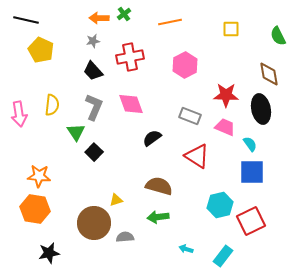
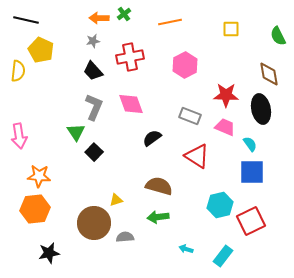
yellow semicircle: moved 34 px left, 34 px up
pink arrow: moved 22 px down
orange hexagon: rotated 16 degrees counterclockwise
